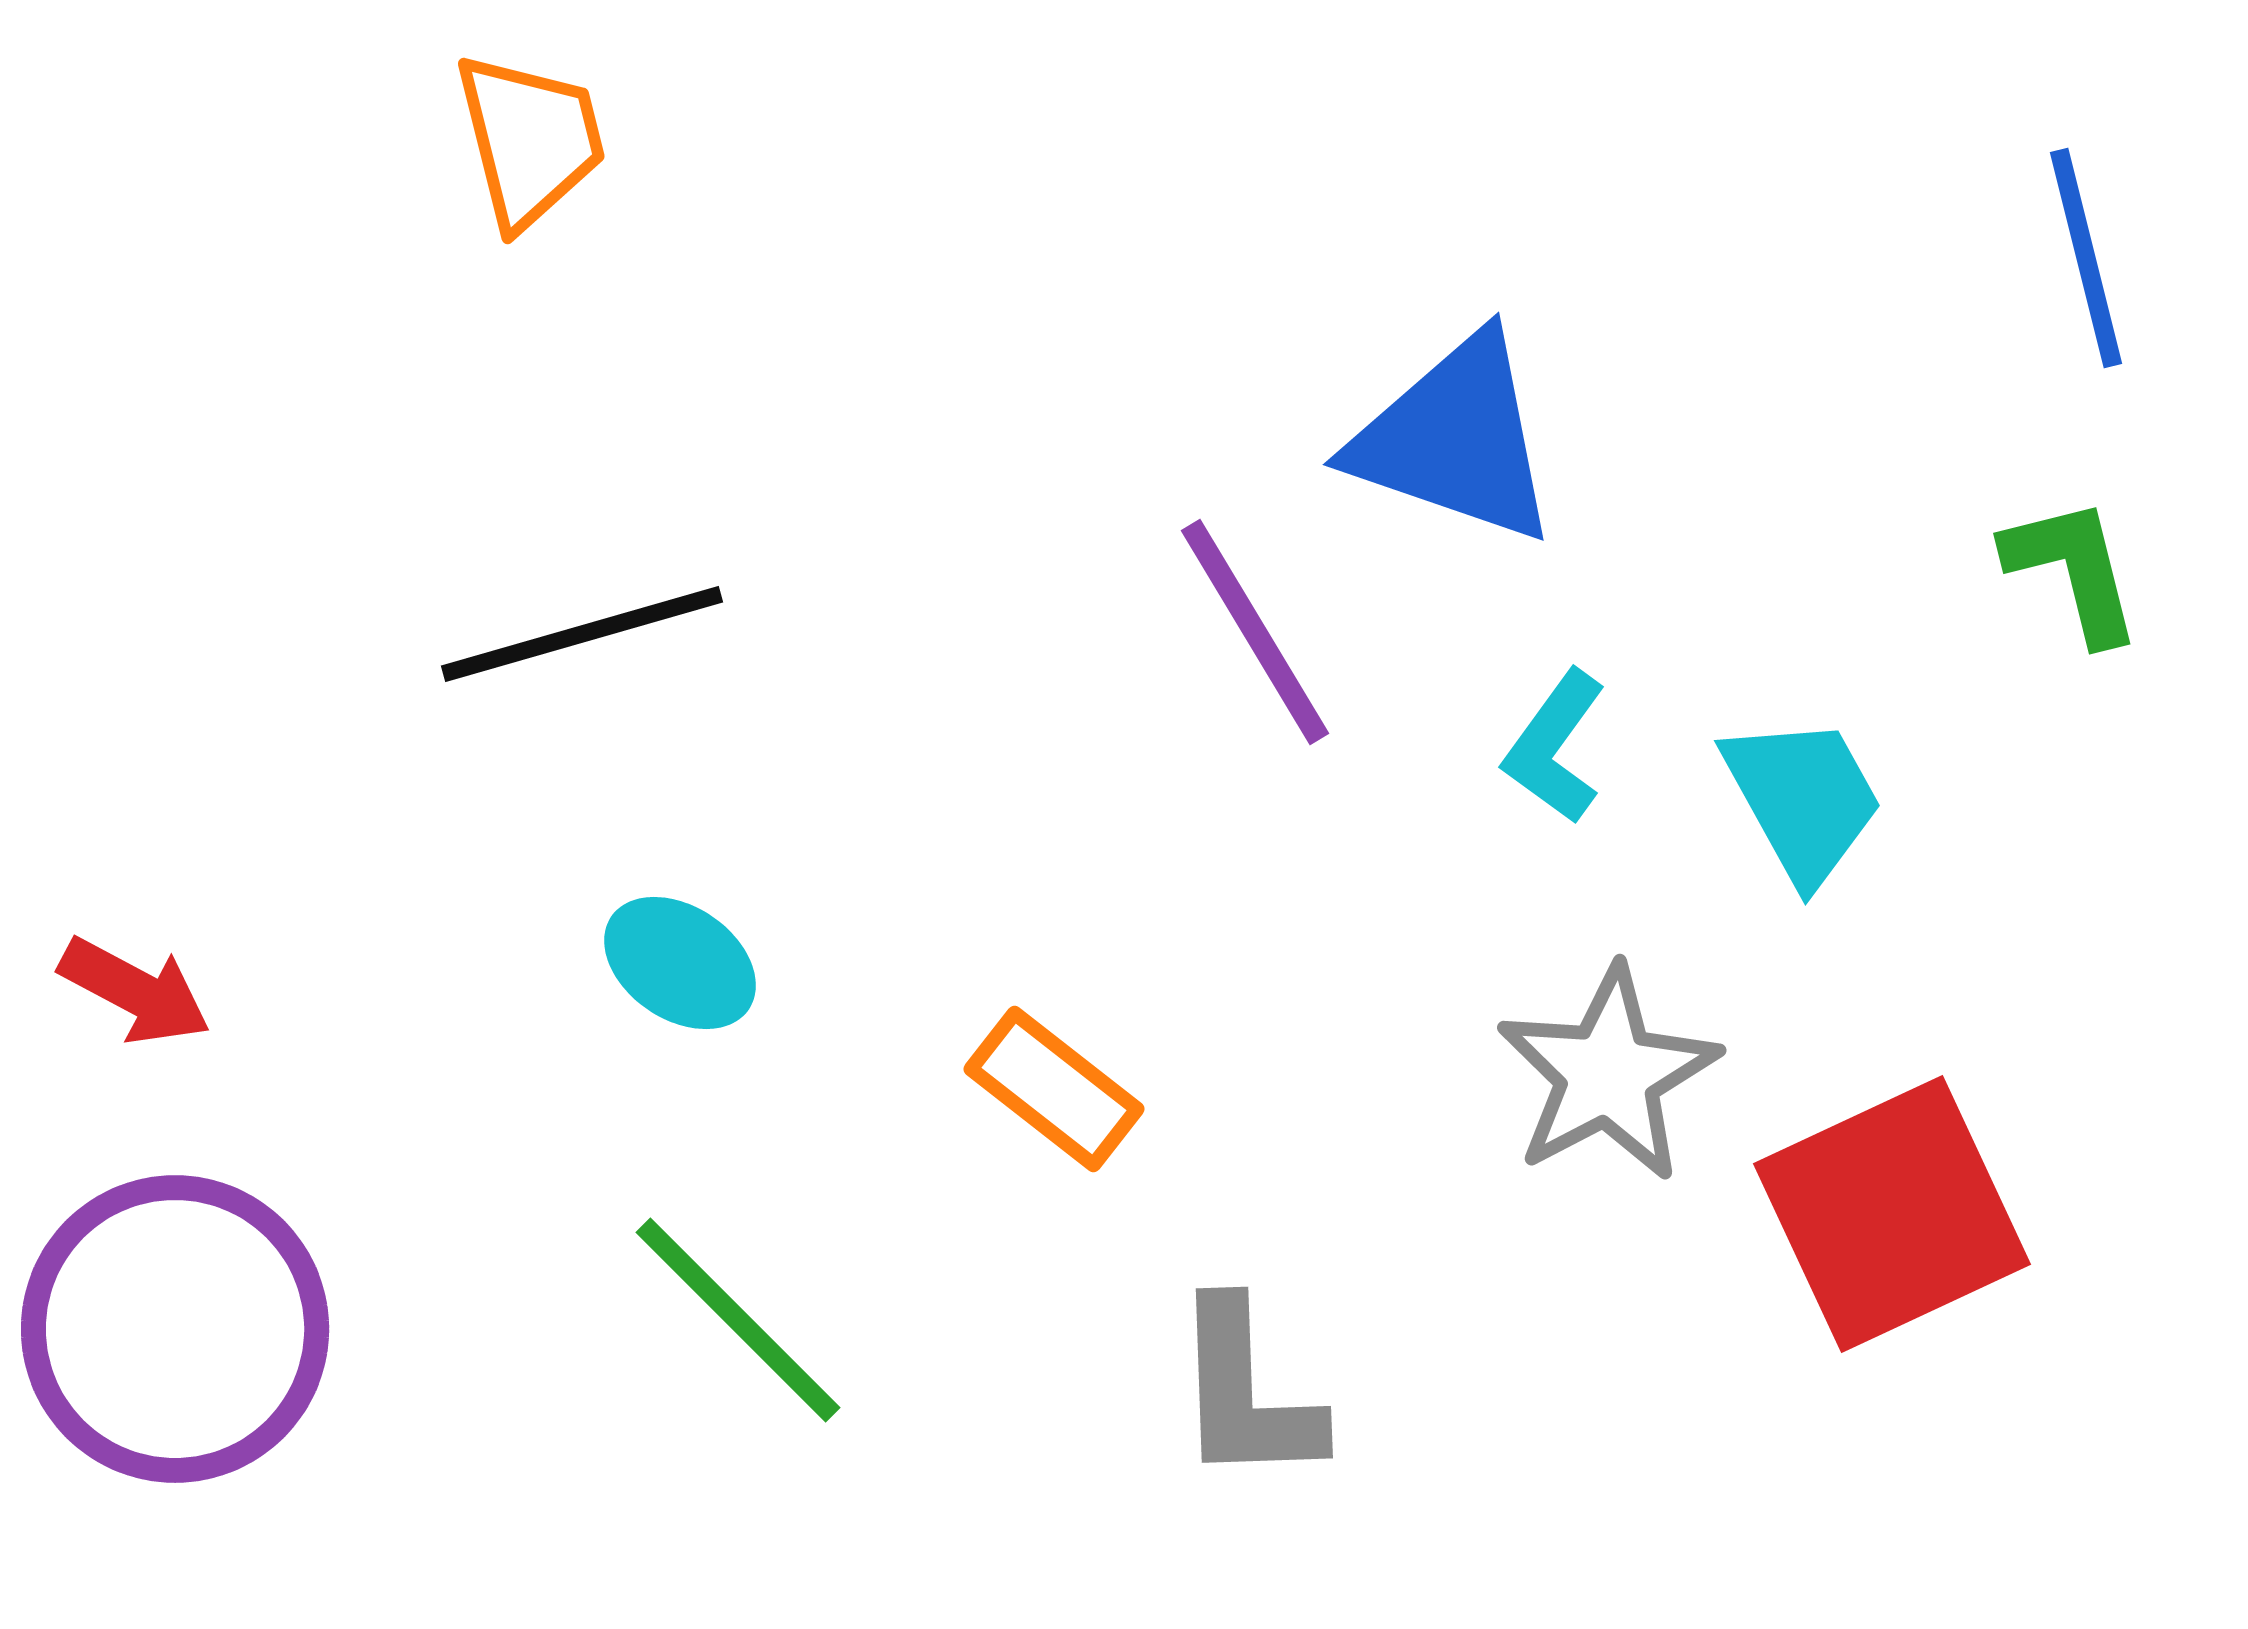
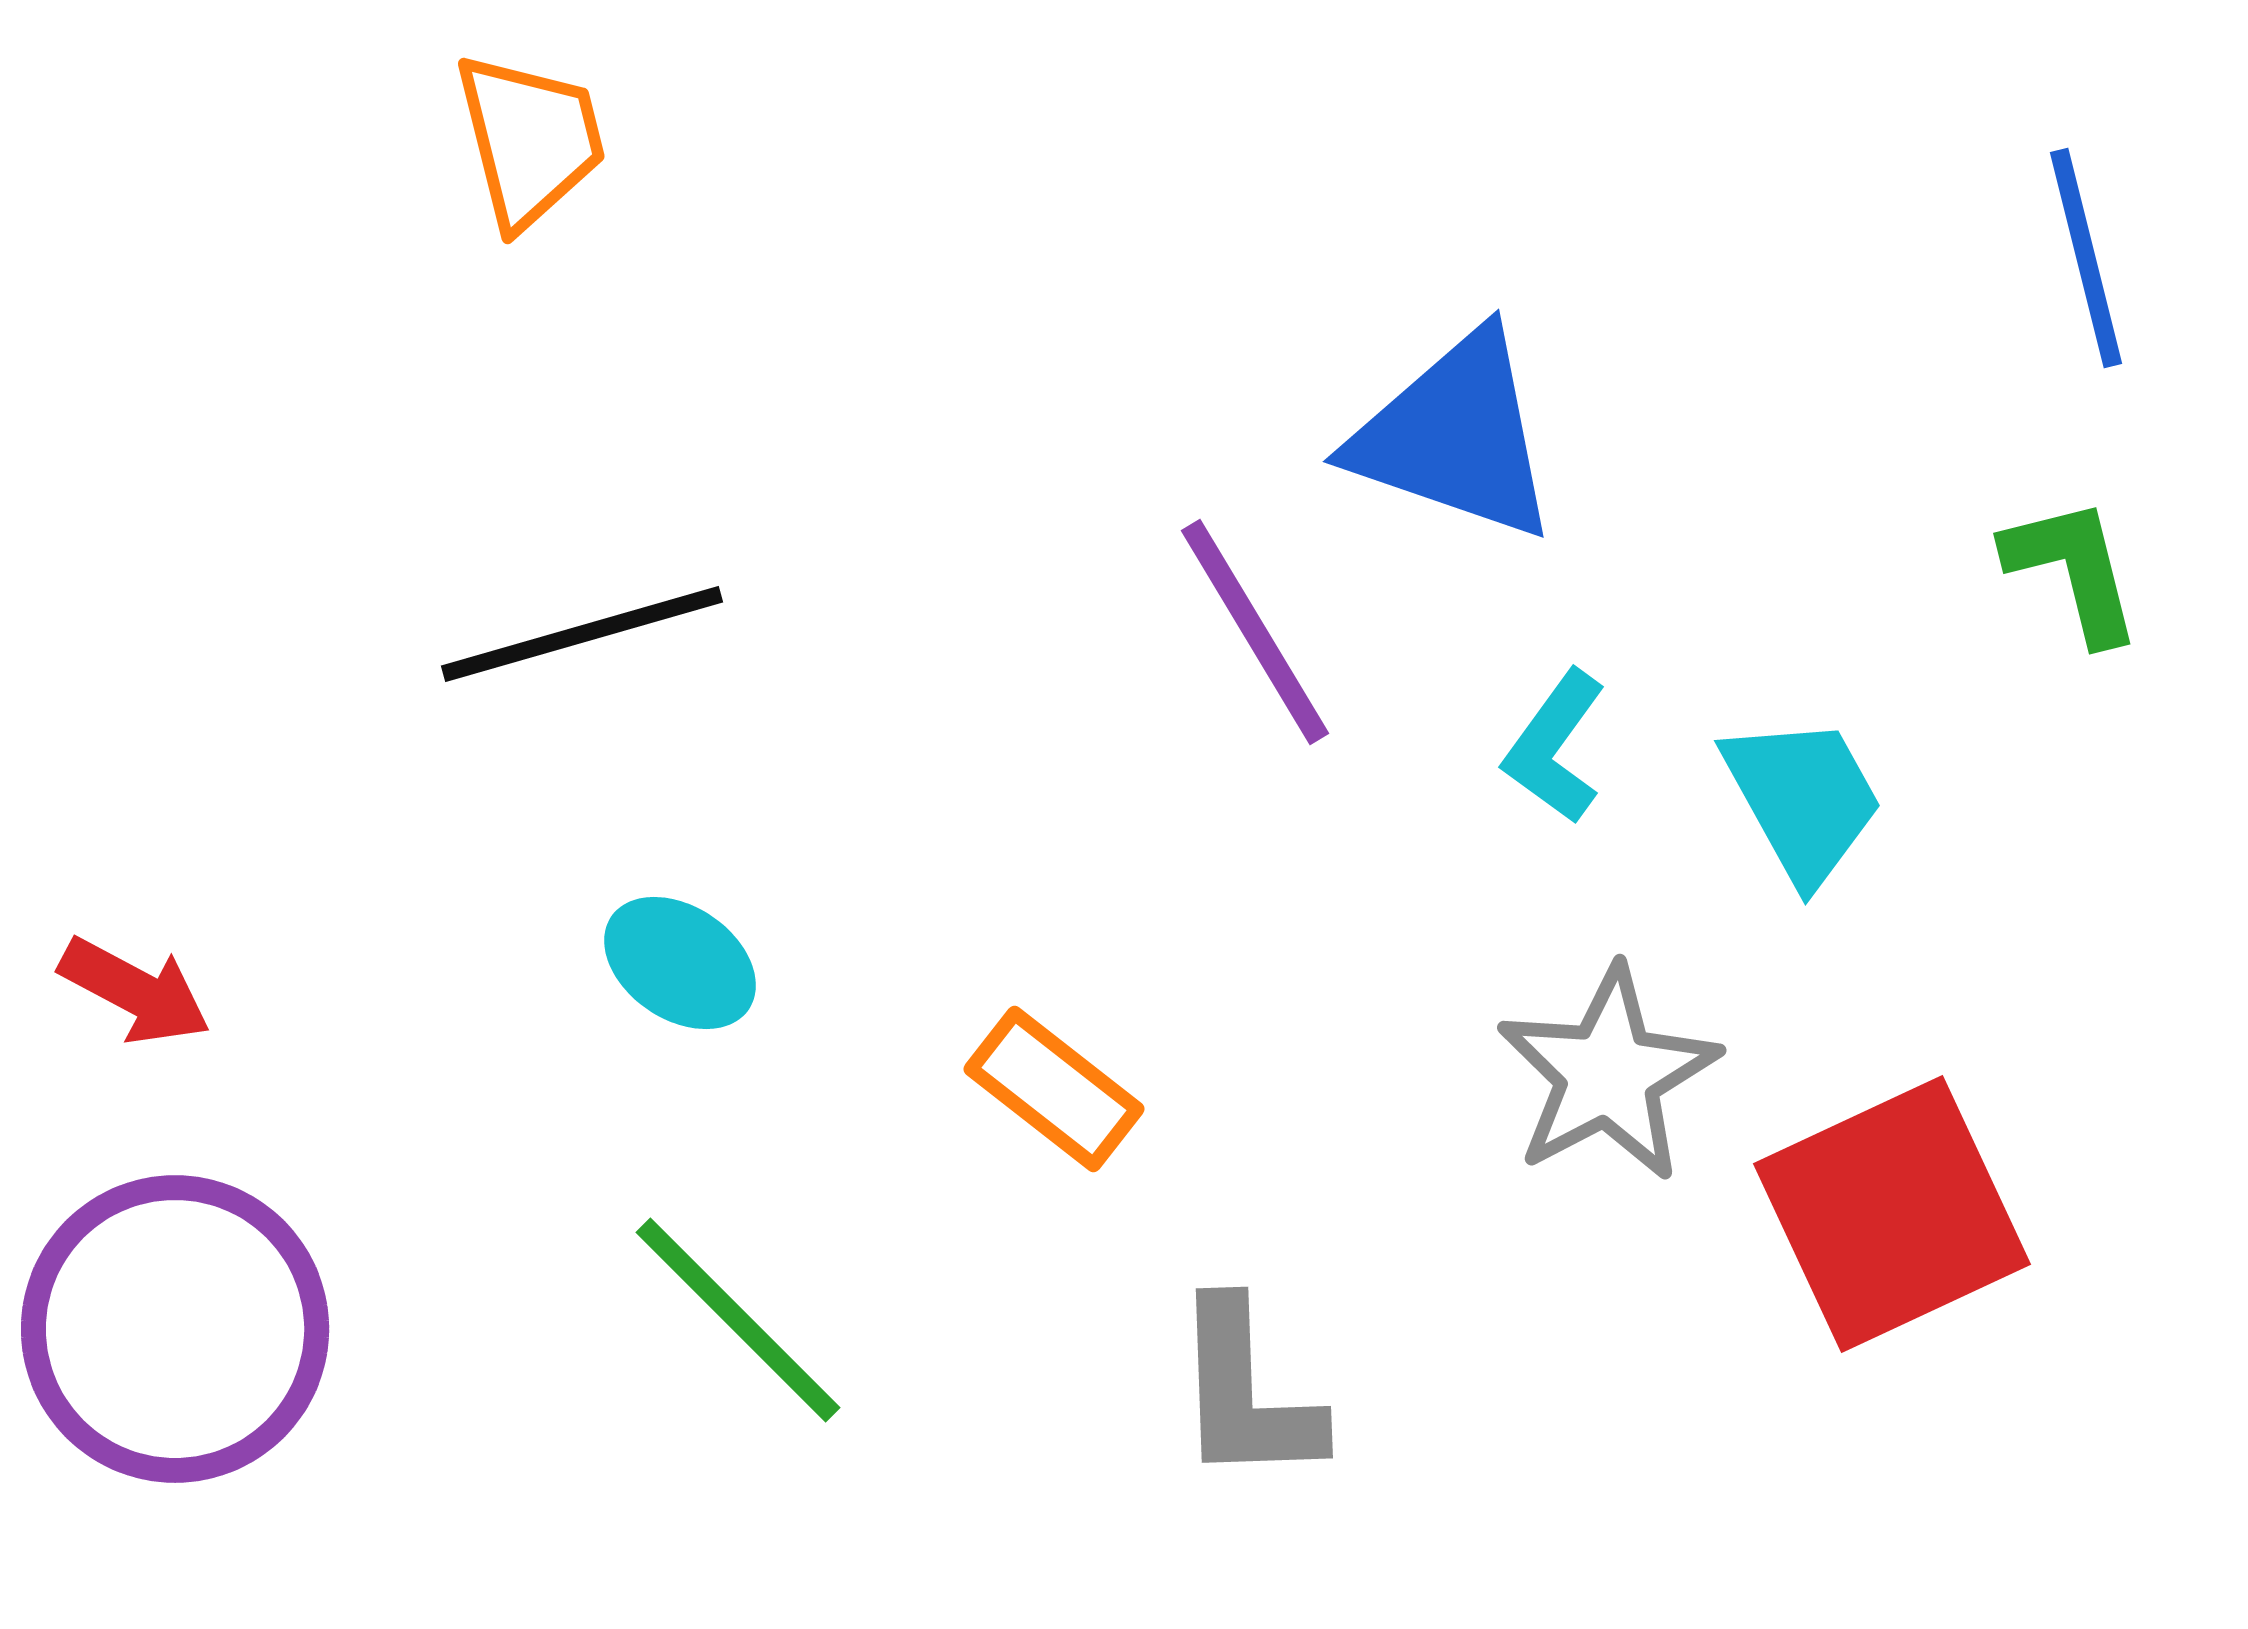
blue triangle: moved 3 px up
